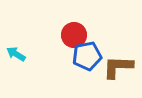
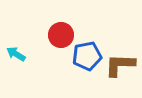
red circle: moved 13 px left
brown L-shape: moved 2 px right, 2 px up
